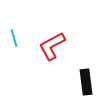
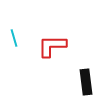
red L-shape: rotated 28 degrees clockwise
